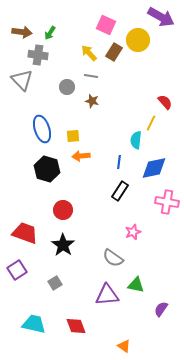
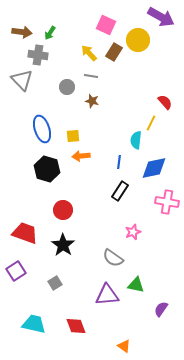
purple square: moved 1 px left, 1 px down
